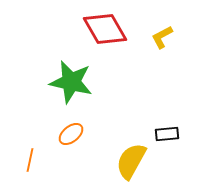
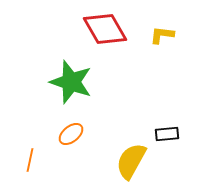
yellow L-shape: moved 2 px up; rotated 35 degrees clockwise
green star: rotated 6 degrees clockwise
